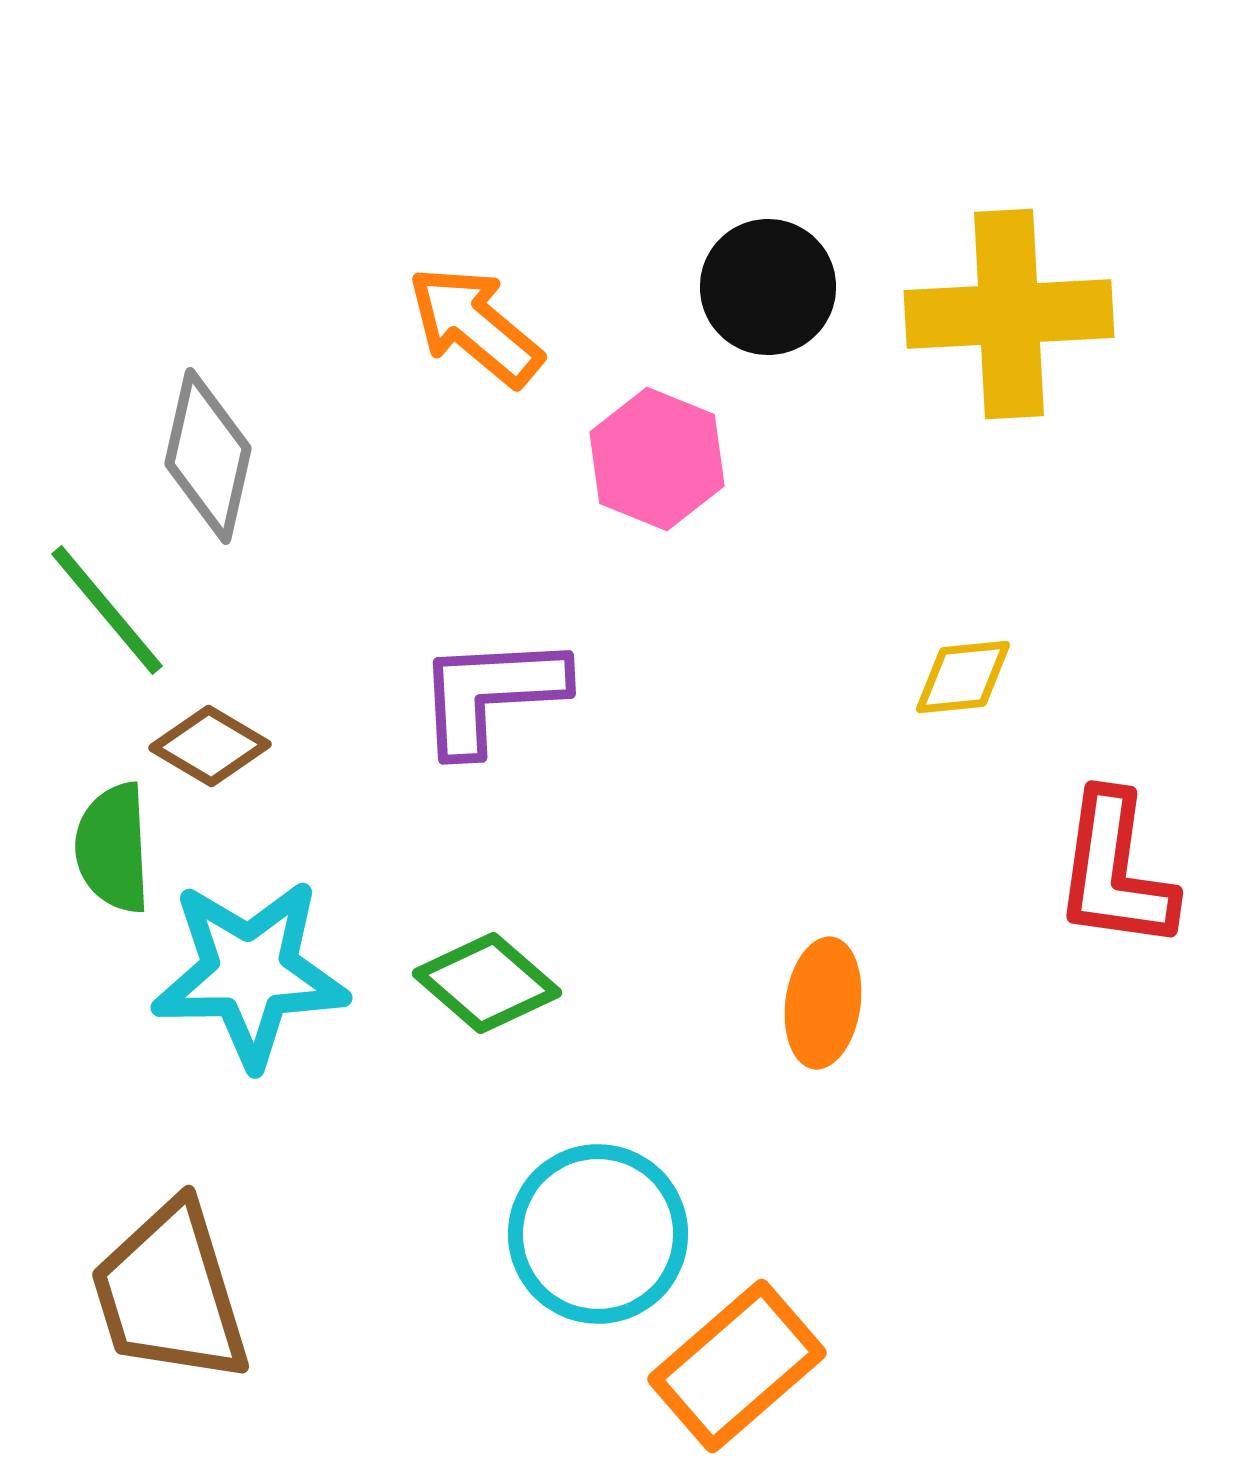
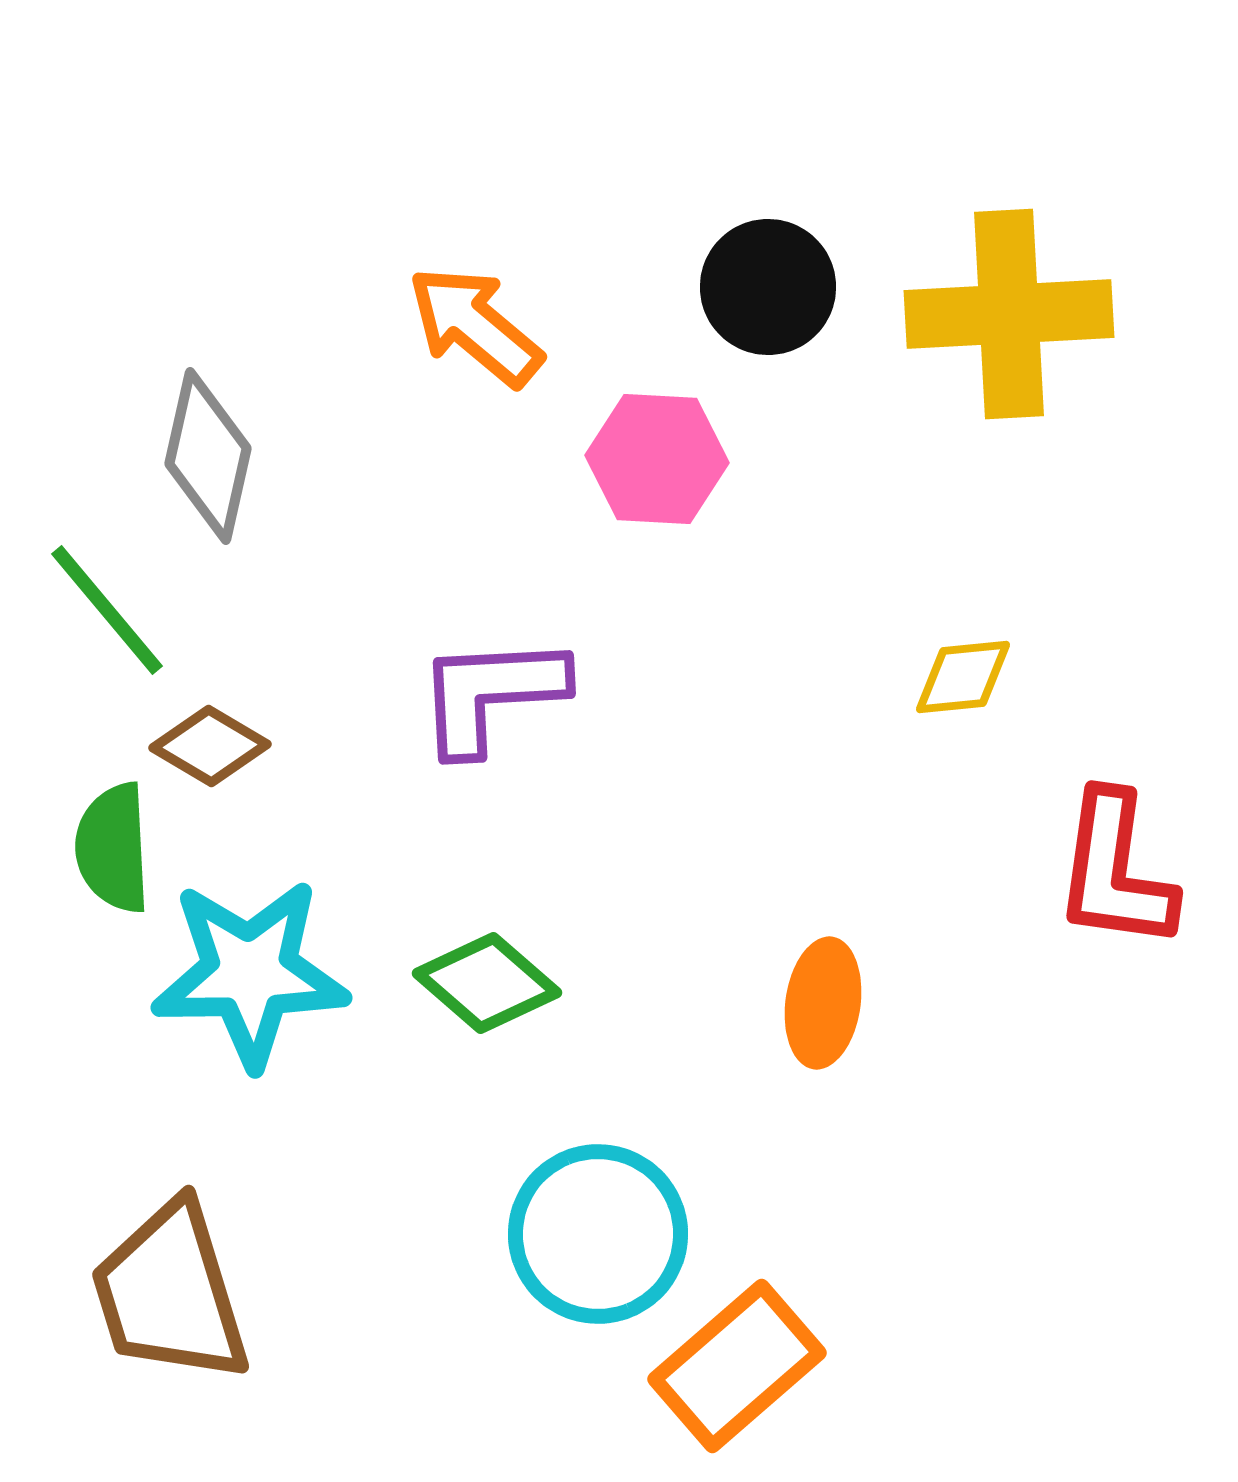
pink hexagon: rotated 19 degrees counterclockwise
